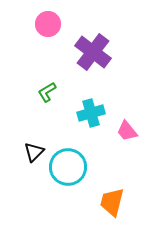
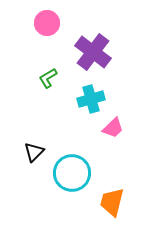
pink circle: moved 1 px left, 1 px up
green L-shape: moved 1 px right, 14 px up
cyan cross: moved 14 px up
pink trapezoid: moved 14 px left, 3 px up; rotated 95 degrees counterclockwise
cyan circle: moved 4 px right, 6 px down
